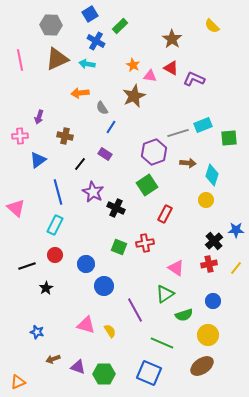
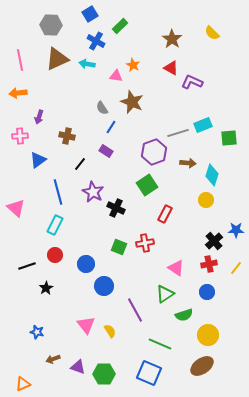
yellow semicircle at (212, 26): moved 7 px down
pink triangle at (150, 76): moved 34 px left
purple L-shape at (194, 79): moved 2 px left, 3 px down
orange arrow at (80, 93): moved 62 px left
brown star at (134, 96): moved 2 px left, 6 px down; rotated 25 degrees counterclockwise
brown cross at (65, 136): moved 2 px right
purple rectangle at (105, 154): moved 1 px right, 3 px up
blue circle at (213, 301): moved 6 px left, 9 px up
pink triangle at (86, 325): rotated 36 degrees clockwise
green line at (162, 343): moved 2 px left, 1 px down
orange triangle at (18, 382): moved 5 px right, 2 px down
